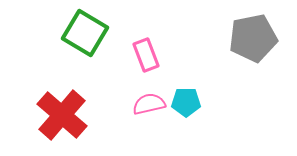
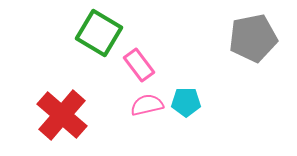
green square: moved 14 px right
pink rectangle: moved 7 px left, 10 px down; rotated 16 degrees counterclockwise
pink semicircle: moved 2 px left, 1 px down
